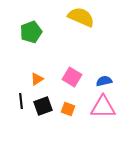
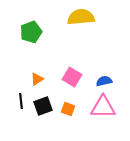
yellow semicircle: rotated 28 degrees counterclockwise
